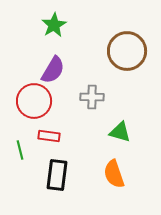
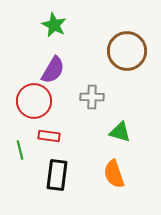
green star: rotated 15 degrees counterclockwise
